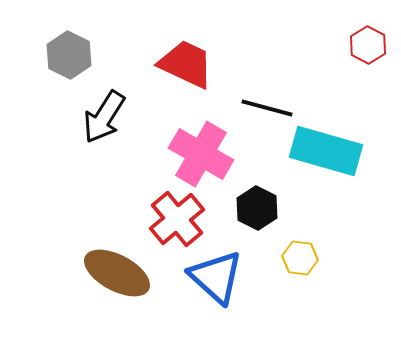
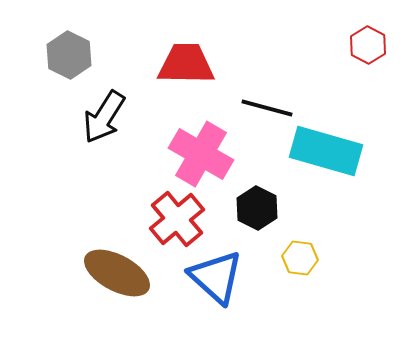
red trapezoid: rotated 24 degrees counterclockwise
